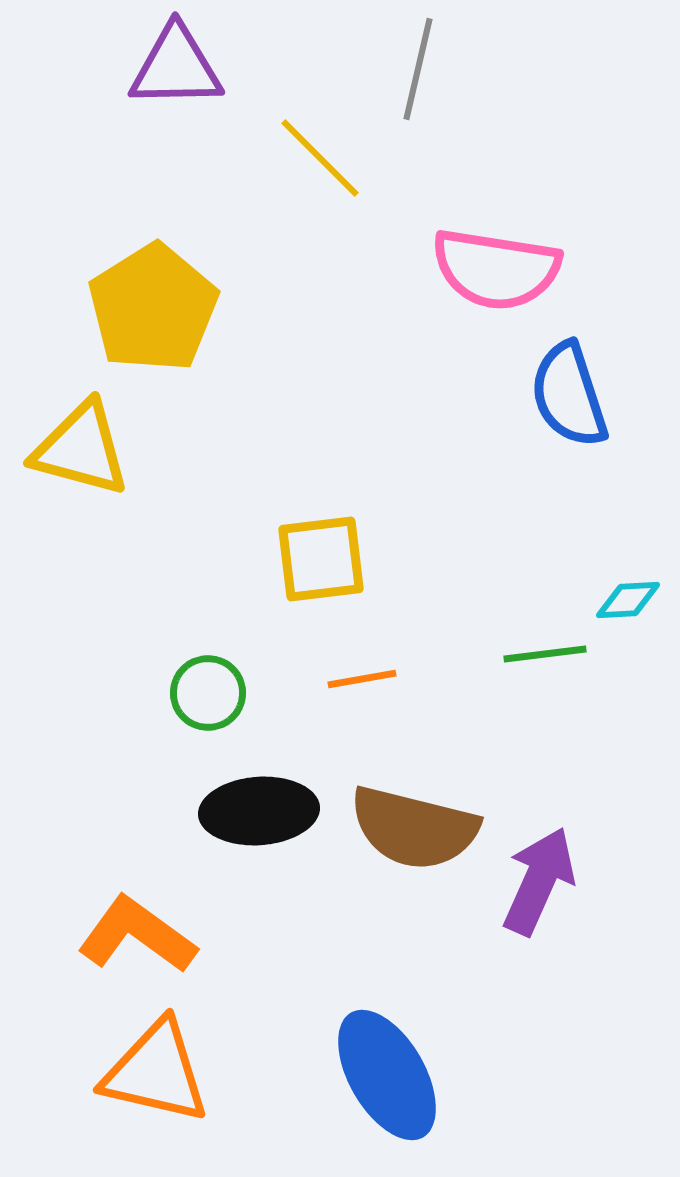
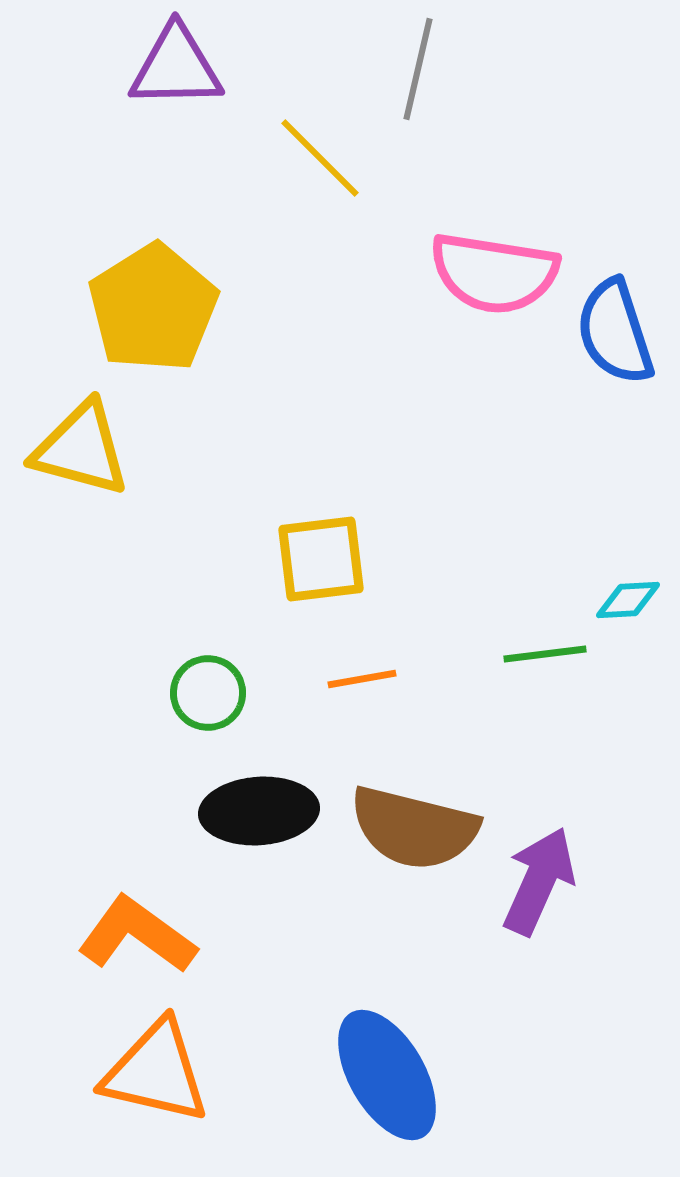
pink semicircle: moved 2 px left, 4 px down
blue semicircle: moved 46 px right, 63 px up
